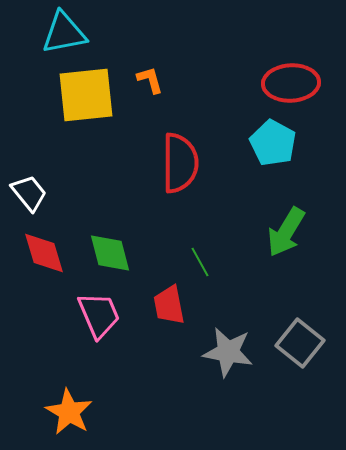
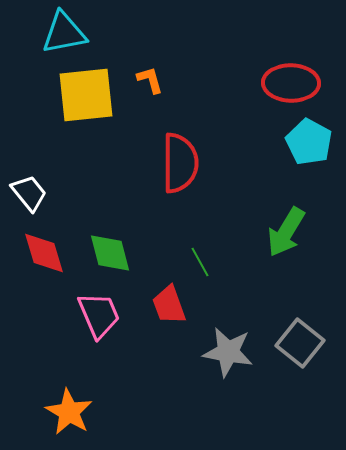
red ellipse: rotated 4 degrees clockwise
cyan pentagon: moved 36 px right, 1 px up
red trapezoid: rotated 9 degrees counterclockwise
